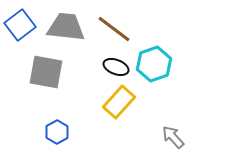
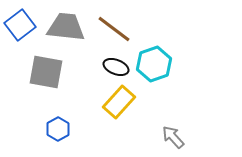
blue hexagon: moved 1 px right, 3 px up
